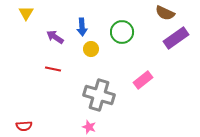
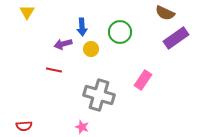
yellow triangle: moved 1 px right, 1 px up
green circle: moved 2 px left
purple arrow: moved 8 px right, 7 px down; rotated 48 degrees counterclockwise
red line: moved 1 px right, 1 px down
pink rectangle: rotated 18 degrees counterclockwise
pink star: moved 7 px left
